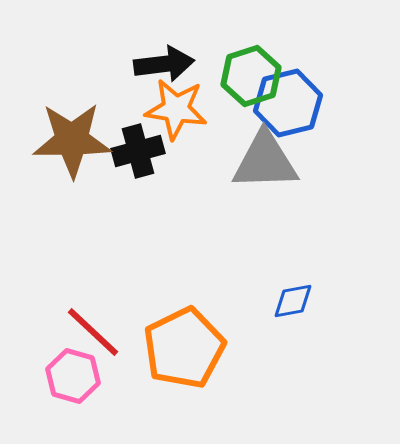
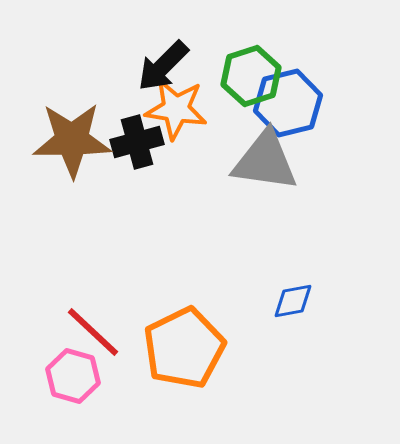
black arrow: moved 1 px left, 2 px down; rotated 142 degrees clockwise
black cross: moved 1 px left, 9 px up
gray triangle: rotated 10 degrees clockwise
